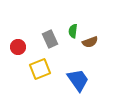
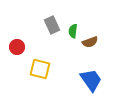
gray rectangle: moved 2 px right, 14 px up
red circle: moved 1 px left
yellow square: rotated 35 degrees clockwise
blue trapezoid: moved 13 px right
